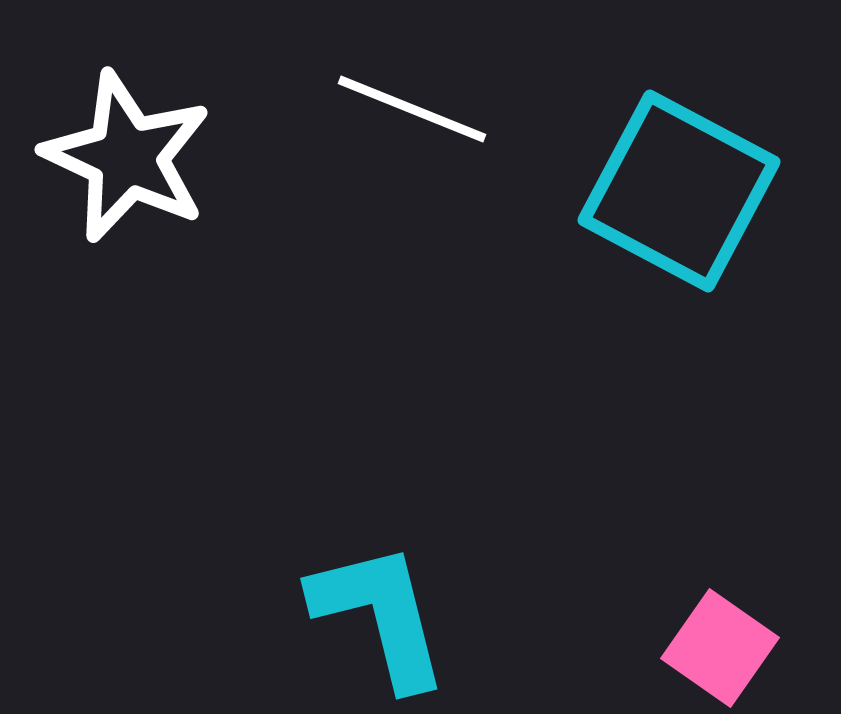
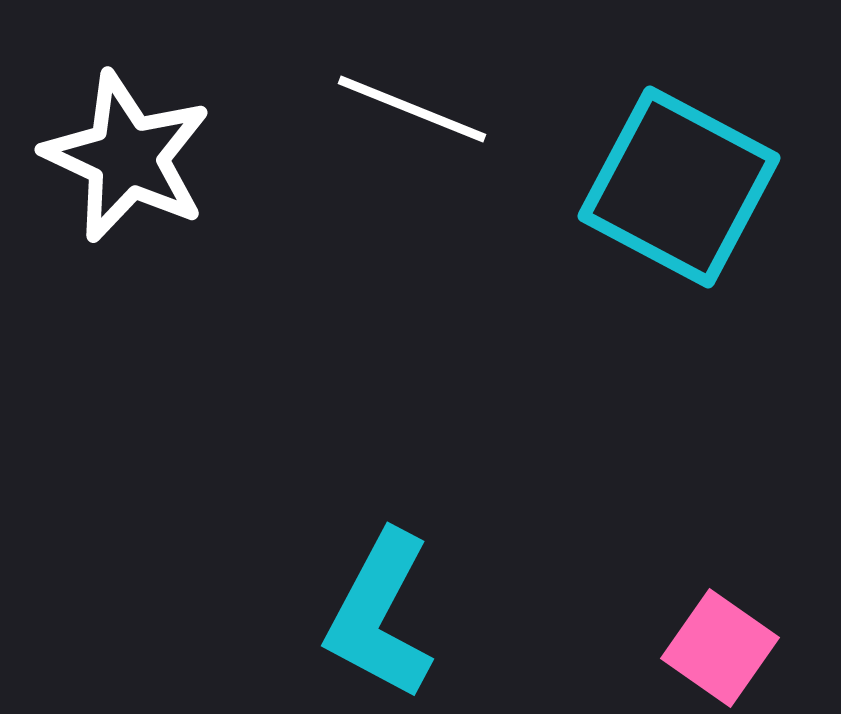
cyan square: moved 4 px up
cyan L-shape: rotated 138 degrees counterclockwise
